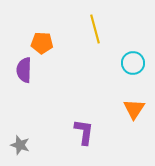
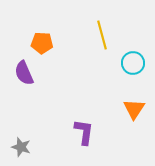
yellow line: moved 7 px right, 6 px down
purple semicircle: moved 3 px down; rotated 25 degrees counterclockwise
gray star: moved 1 px right, 2 px down
